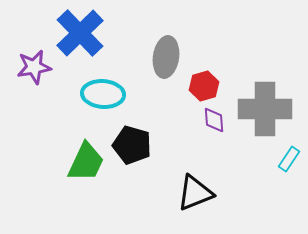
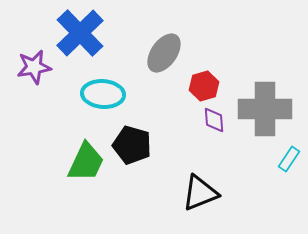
gray ellipse: moved 2 px left, 4 px up; rotated 27 degrees clockwise
black triangle: moved 5 px right
